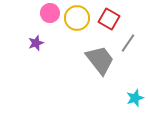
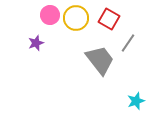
pink circle: moved 2 px down
yellow circle: moved 1 px left
cyan star: moved 1 px right, 3 px down
